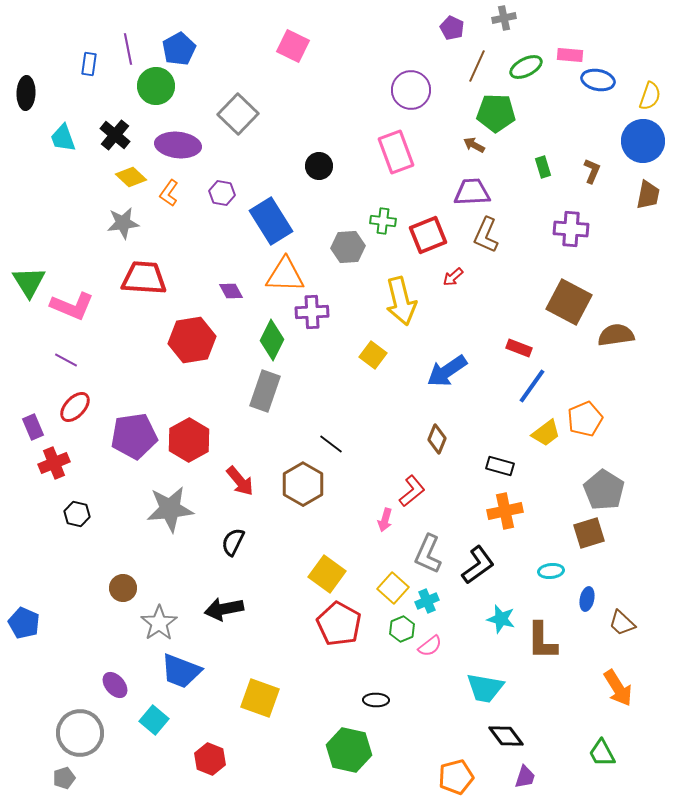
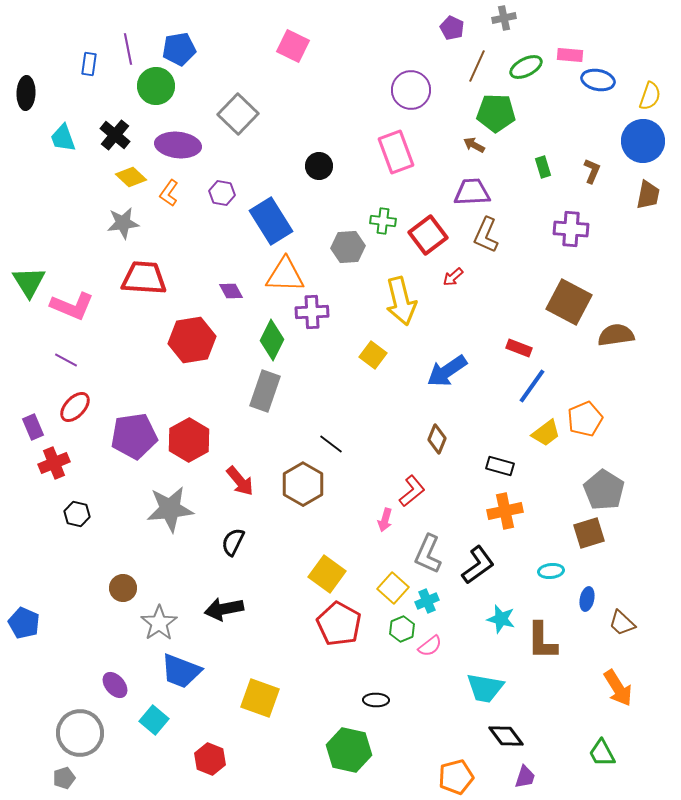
blue pentagon at (179, 49): rotated 20 degrees clockwise
red square at (428, 235): rotated 15 degrees counterclockwise
